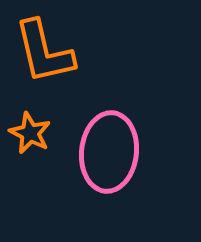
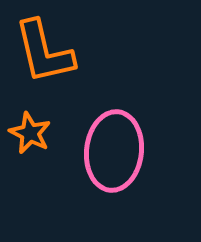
pink ellipse: moved 5 px right, 1 px up
